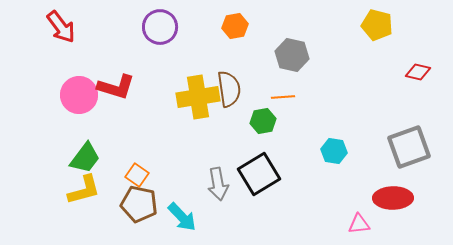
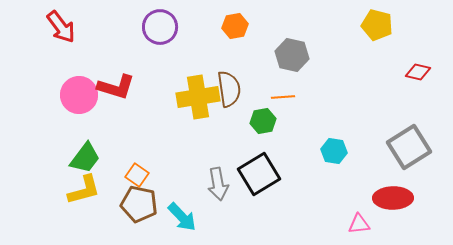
gray square: rotated 12 degrees counterclockwise
